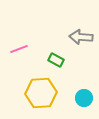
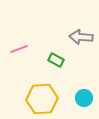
yellow hexagon: moved 1 px right, 6 px down
